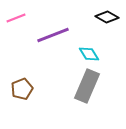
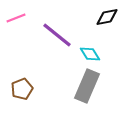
black diamond: rotated 40 degrees counterclockwise
purple line: moved 4 px right; rotated 60 degrees clockwise
cyan diamond: moved 1 px right
